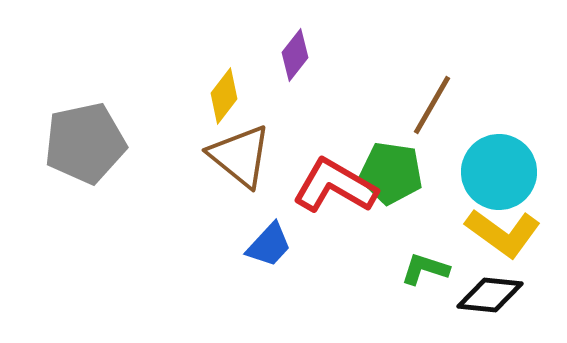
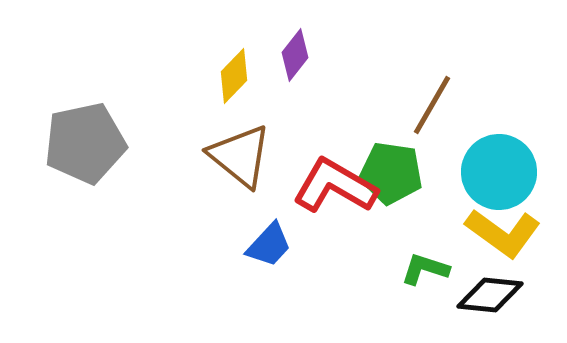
yellow diamond: moved 10 px right, 20 px up; rotated 6 degrees clockwise
